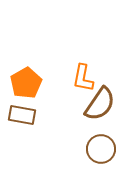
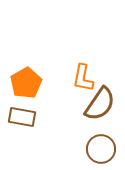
brown rectangle: moved 2 px down
